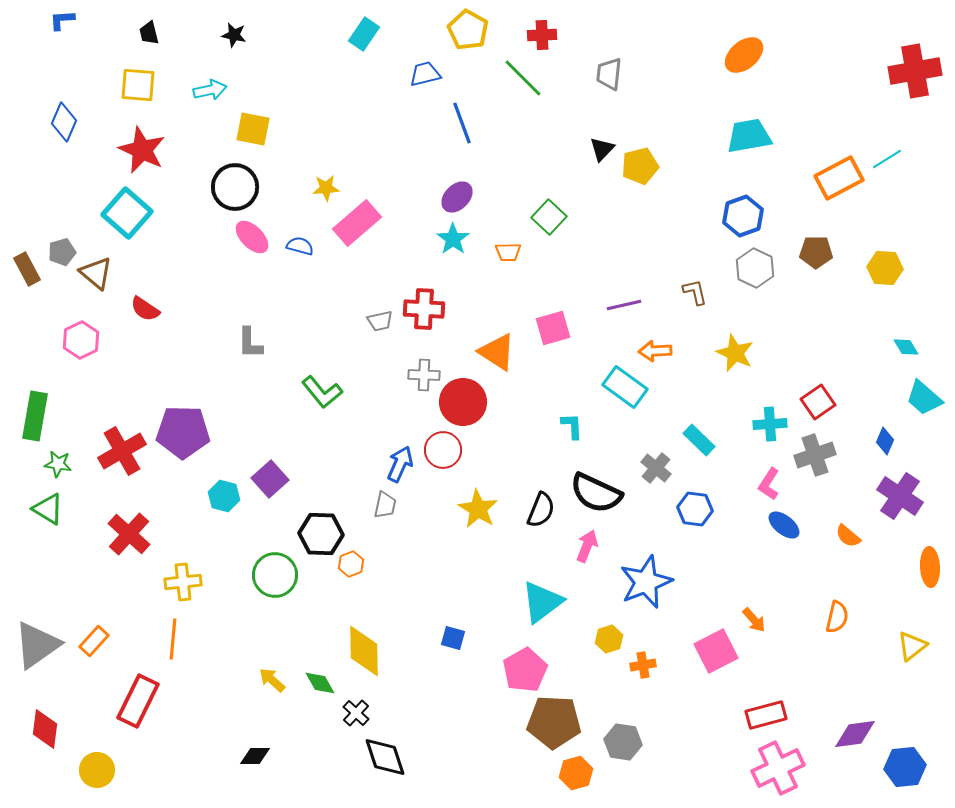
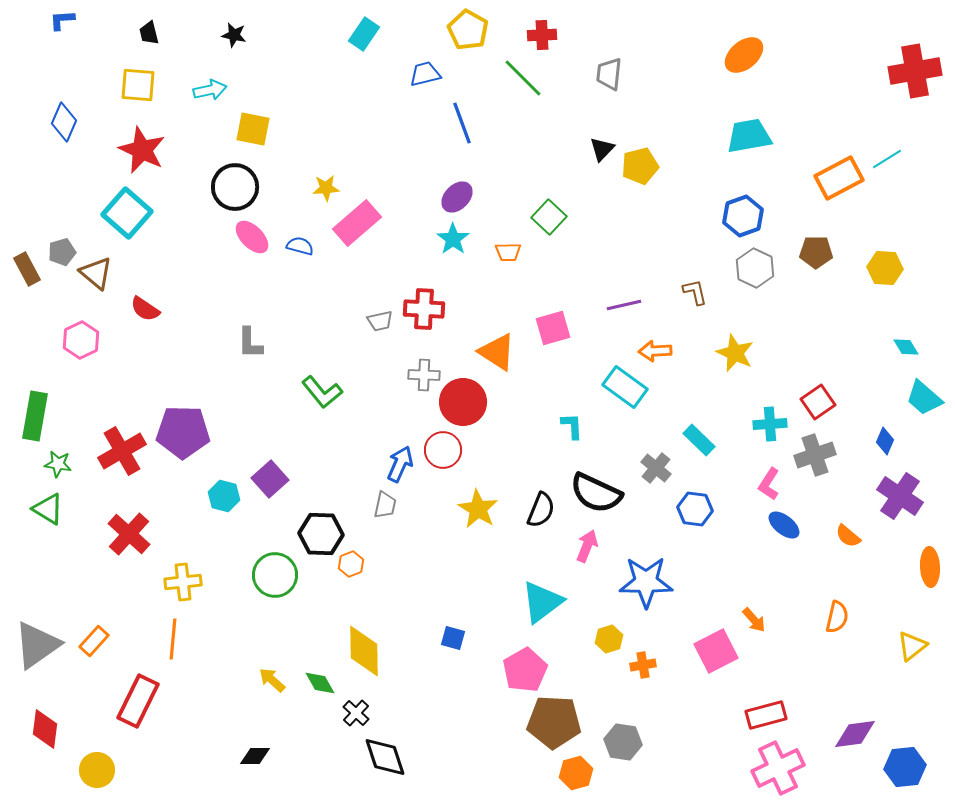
blue star at (646, 582): rotated 22 degrees clockwise
